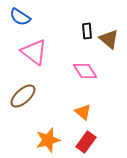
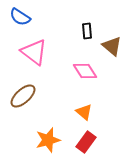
brown triangle: moved 3 px right, 7 px down
orange triangle: moved 1 px right
